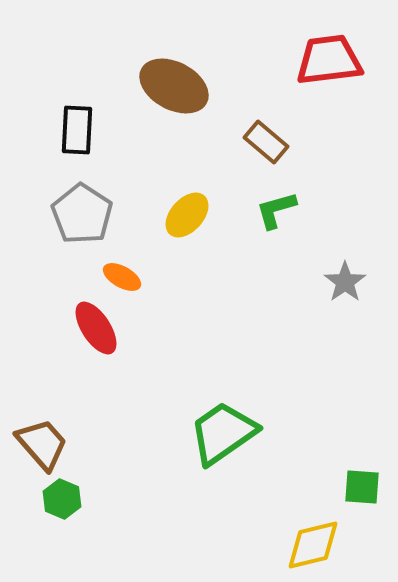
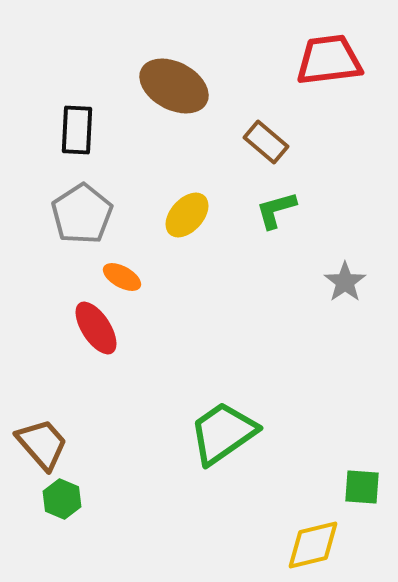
gray pentagon: rotated 6 degrees clockwise
